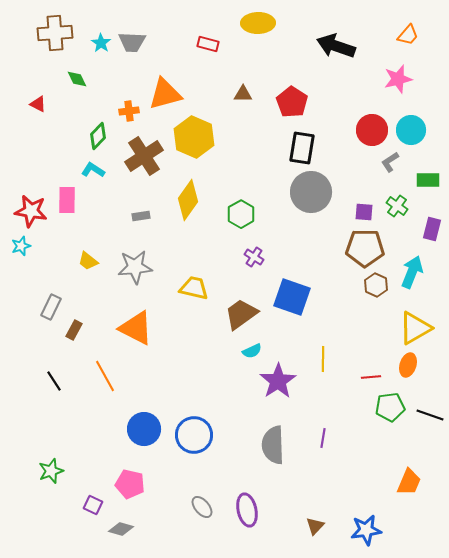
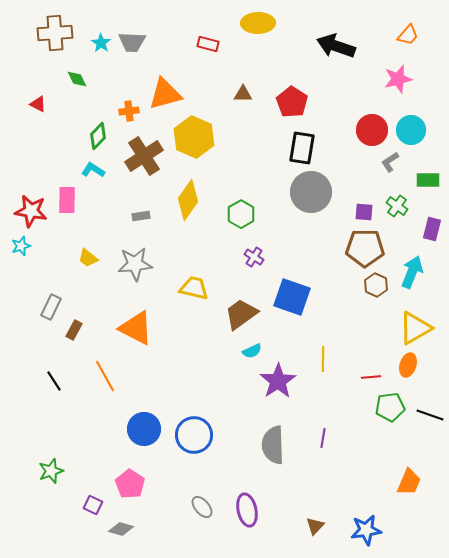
yellow trapezoid at (88, 261): moved 3 px up
gray star at (135, 267): moved 3 px up
pink pentagon at (130, 484): rotated 20 degrees clockwise
